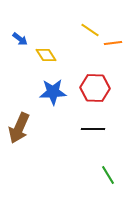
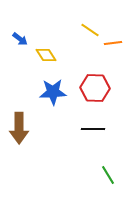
brown arrow: rotated 24 degrees counterclockwise
